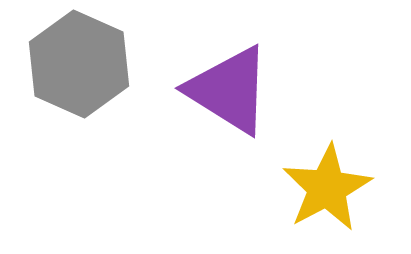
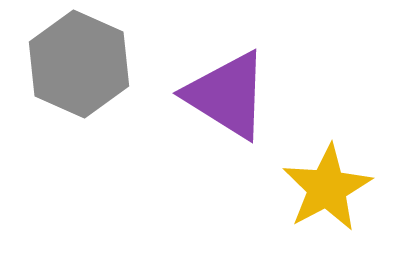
purple triangle: moved 2 px left, 5 px down
